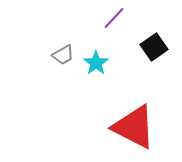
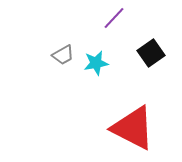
black square: moved 3 px left, 6 px down
cyan star: rotated 25 degrees clockwise
red triangle: moved 1 px left, 1 px down
